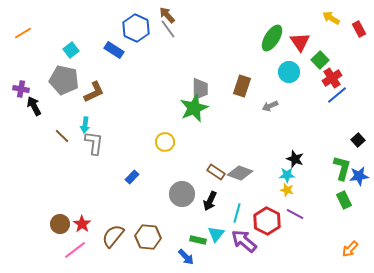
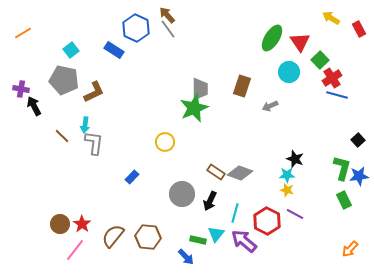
blue line at (337, 95): rotated 55 degrees clockwise
cyan line at (237, 213): moved 2 px left
pink line at (75, 250): rotated 15 degrees counterclockwise
